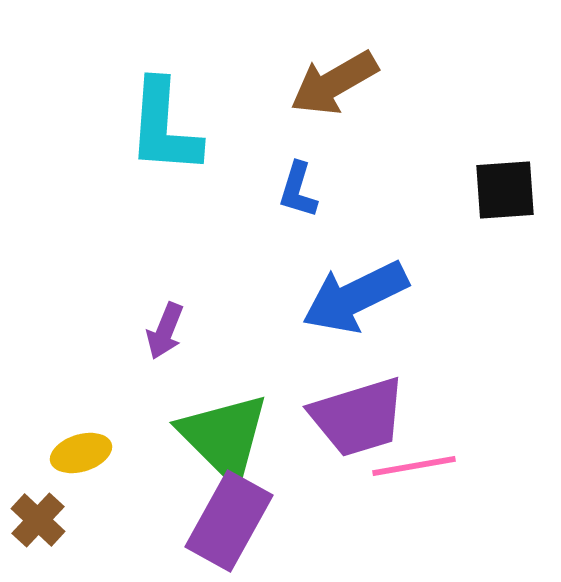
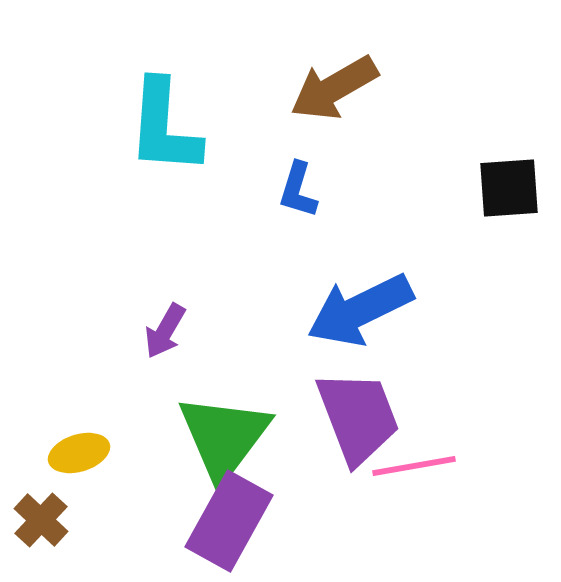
brown arrow: moved 5 px down
black square: moved 4 px right, 2 px up
blue arrow: moved 5 px right, 13 px down
purple arrow: rotated 8 degrees clockwise
purple trapezoid: rotated 94 degrees counterclockwise
green triangle: rotated 22 degrees clockwise
yellow ellipse: moved 2 px left
brown cross: moved 3 px right
